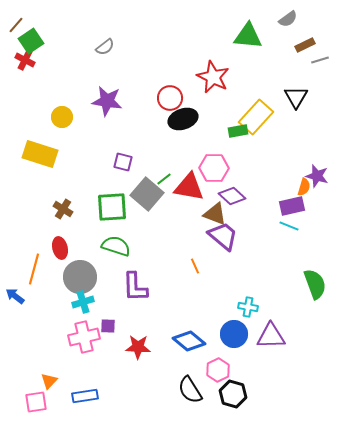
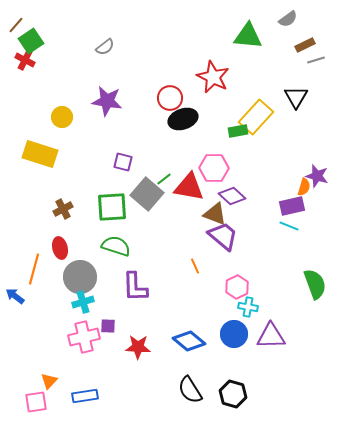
gray line at (320, 60): moved 4 px left
brown cross at (63, 209): rotated 30 degrees clockwise
pink hexagon at (218, 370): moved 19 px right, 83 px up
